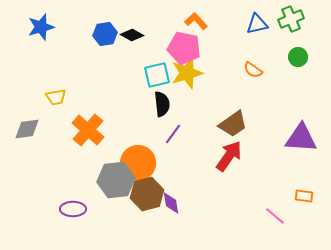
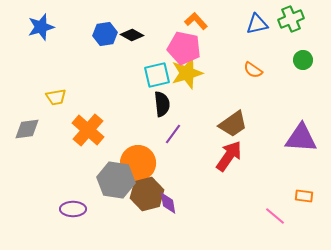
green circle: moved 5 px right, 3 px down
gray hexagon: rotated 15 degrees clockwise
purple diamond: moved 3 px left
